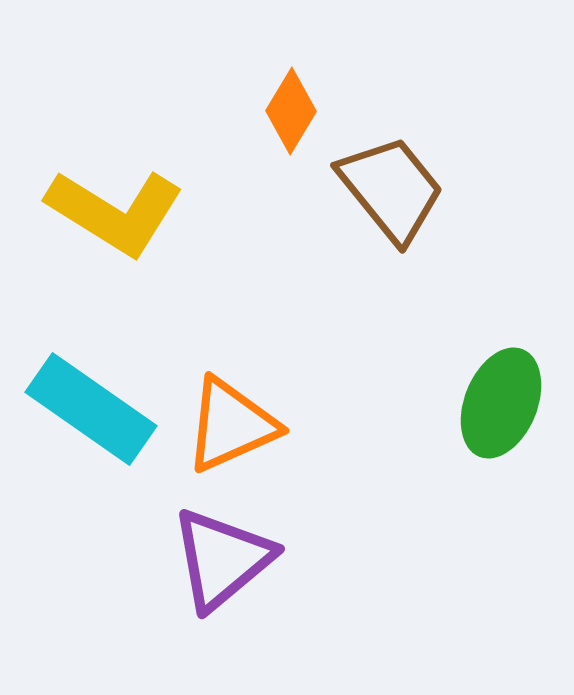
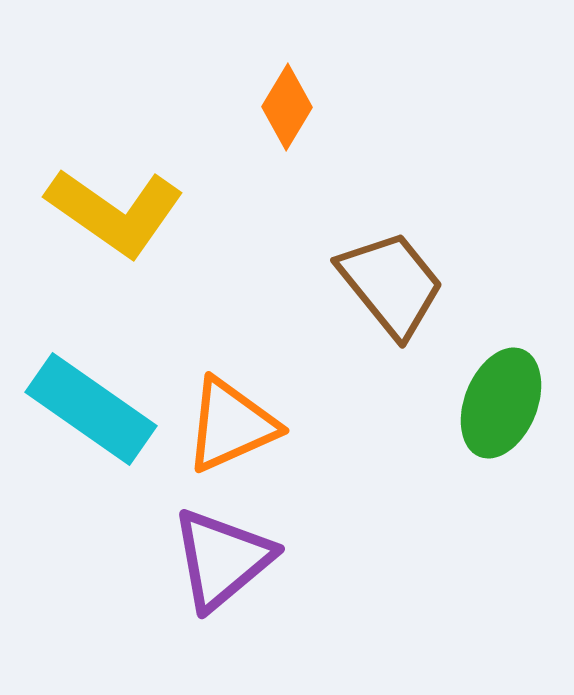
orange diamond: moved 4 px left, 4 px up
brown trapezoid: moved 95 px down
yellow L-shape: rotated 3 degrees clockwise
